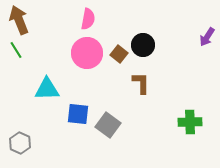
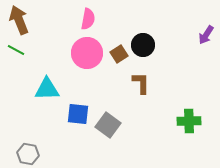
purple arrow: moved 1 px left, 2 px up
green line: rotated 30 degrees counterclockwise
brown square: rotated 18 degrees clockwise
green cross: moved 1 px left, 1 px up
gray hexagon: moved 8 px right, 11 px down; rotated 15 degrees counterclockwise
